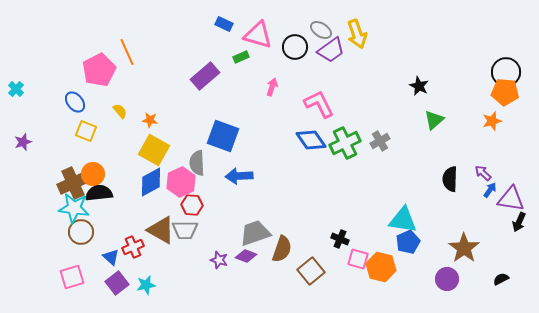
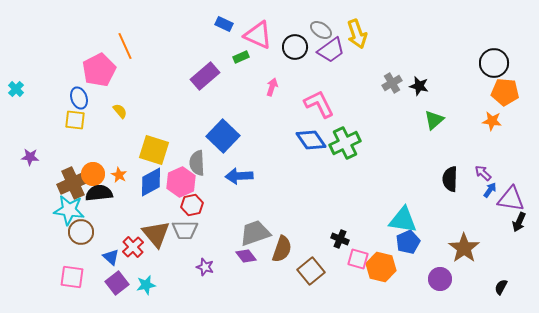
pink triangle at (258, 35): rotated 8 degrees clockwise
orange line at (127, 52): moved 2 px left, 6 px up
black circle at (506, 72): moved 12 px left, 9 px up
black star at (419, 86): rotated 12 degrees counterclockwise
blue ellipse at (75, 102): moved 4 px right, 4 px up; rotated 20 degrees clockwise
orange star at (150, 120): moved 31 px left, 55 px down; rotated 21 degrees clockwise
orange star at (492, 121): rotated 24 degrees clockwise
yellow square at (86, 131): moved 11 px left, 11 px up; rotated 15 degrees counterclockwise
blue square at (223, 136): rotated 24 degrees clockwise
gray cross at (380, 141): moved 12 px right, 58 px up
purple star at (23, 142): moved 7 px right, 15 px down; rotated 24 degrees clockwise
yellow square at (154, 150): rotated 12 degrees counterclockwise
red hexagon at (192, 205): rotated 15 degrees counterclockwise
cyan star at (74, 208): moved 5 px left, 2 px down
brown triangle at (161, 230): moved 5 px left, 4 px down; rotated 20 degrees clockwise
red cross at (133, 247): rotated 20 degrees counterclockwise
purple diamond at (246, 256): rotated 30 degrees clockwise
purple star at (219, 260): moved 14 px left, 7 px down
pink square at (72, 277): rotated 25 degrees clockwise
purple circle at (447, 279): moved 7 px left
black semicircle at (501, 279): moved 8 px down; rotated 35 degrees counterclockwise
